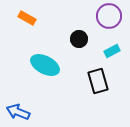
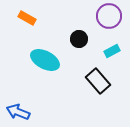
cyan ellipse: moved 5 px up
black rectangle: rotated 25 degrees counterclockwise
